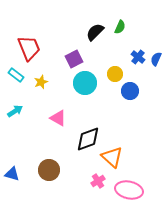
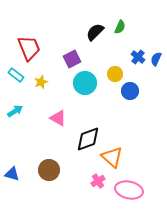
purple square: moved 2 px left
